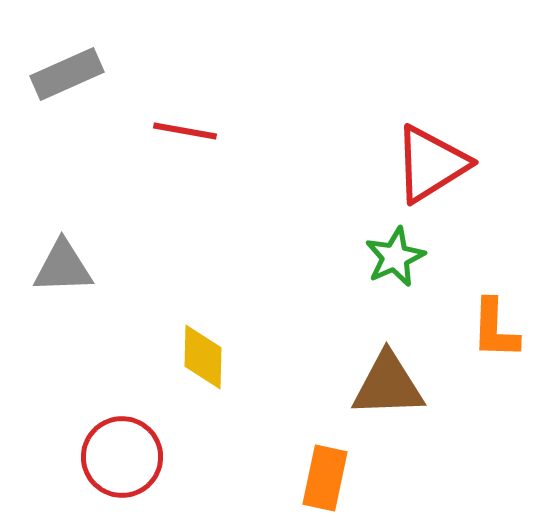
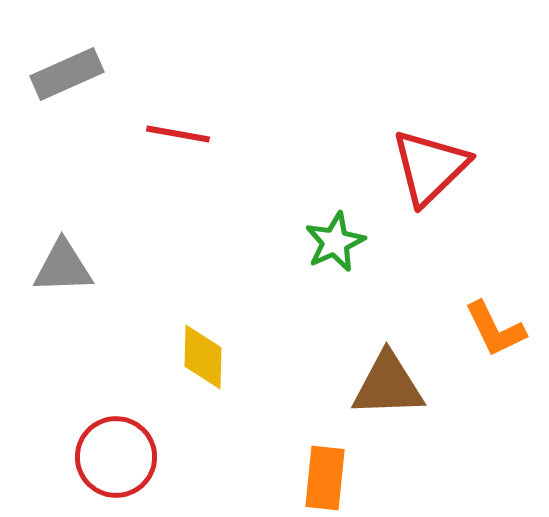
red line: moved 7 px left, 3 px down
red triangle: moved 1 px left, 3 px down; rotated 12 degrees counterclockwise
green star: moved 60 px left, 15 px up
orange L-shape: rotated 28 degrees counterclockwise
red circle: moved 6 px left
orange rectangle: rotated 6 degrees counterclockwise
